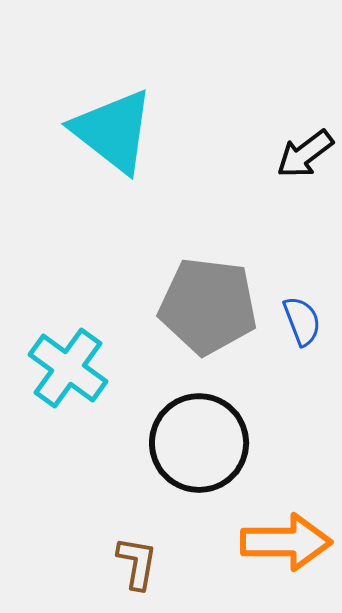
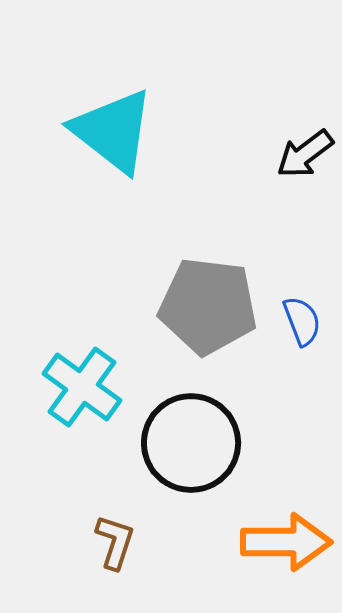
cyan cross: moved 14 px right, 19 px down
black circle: moved 8 px left
brown L-shape: moved 22 px left, 21 px up; rotated 8 degrees clockwise
